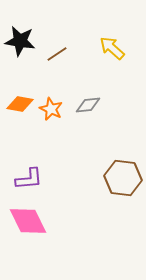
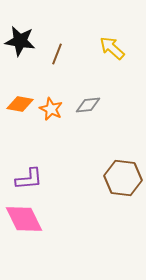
brown line: rotated 35 degrees counterclockwise
pink diamond: moved 4 px left, 2 px up
